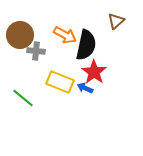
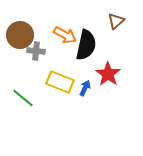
red star: moved 14 px right, 2 px down
blue arrow: rotated 91 degrees clockwise
